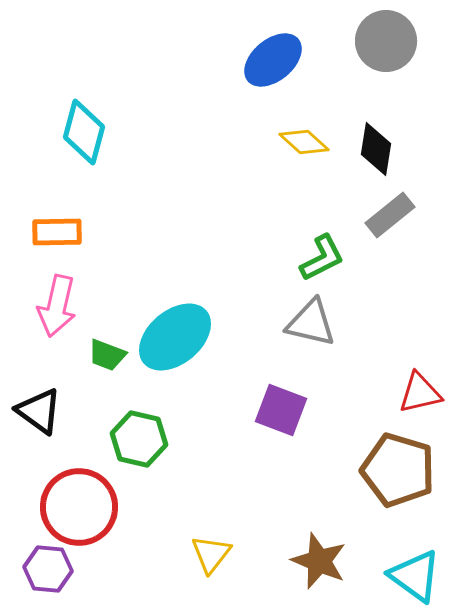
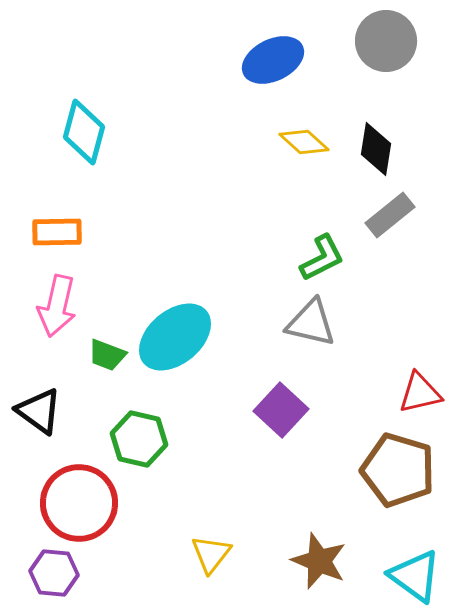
blue ellipse: rotated 14 degrees clockwise
purple square: rotated 22 degrees clockwise
red circle: moved 4 px up
purple hexagon: moved 6 px right, 4 px down
